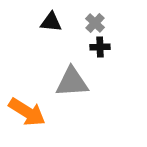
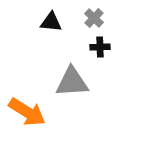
gray cross: moved 1 px left, 5 px up
